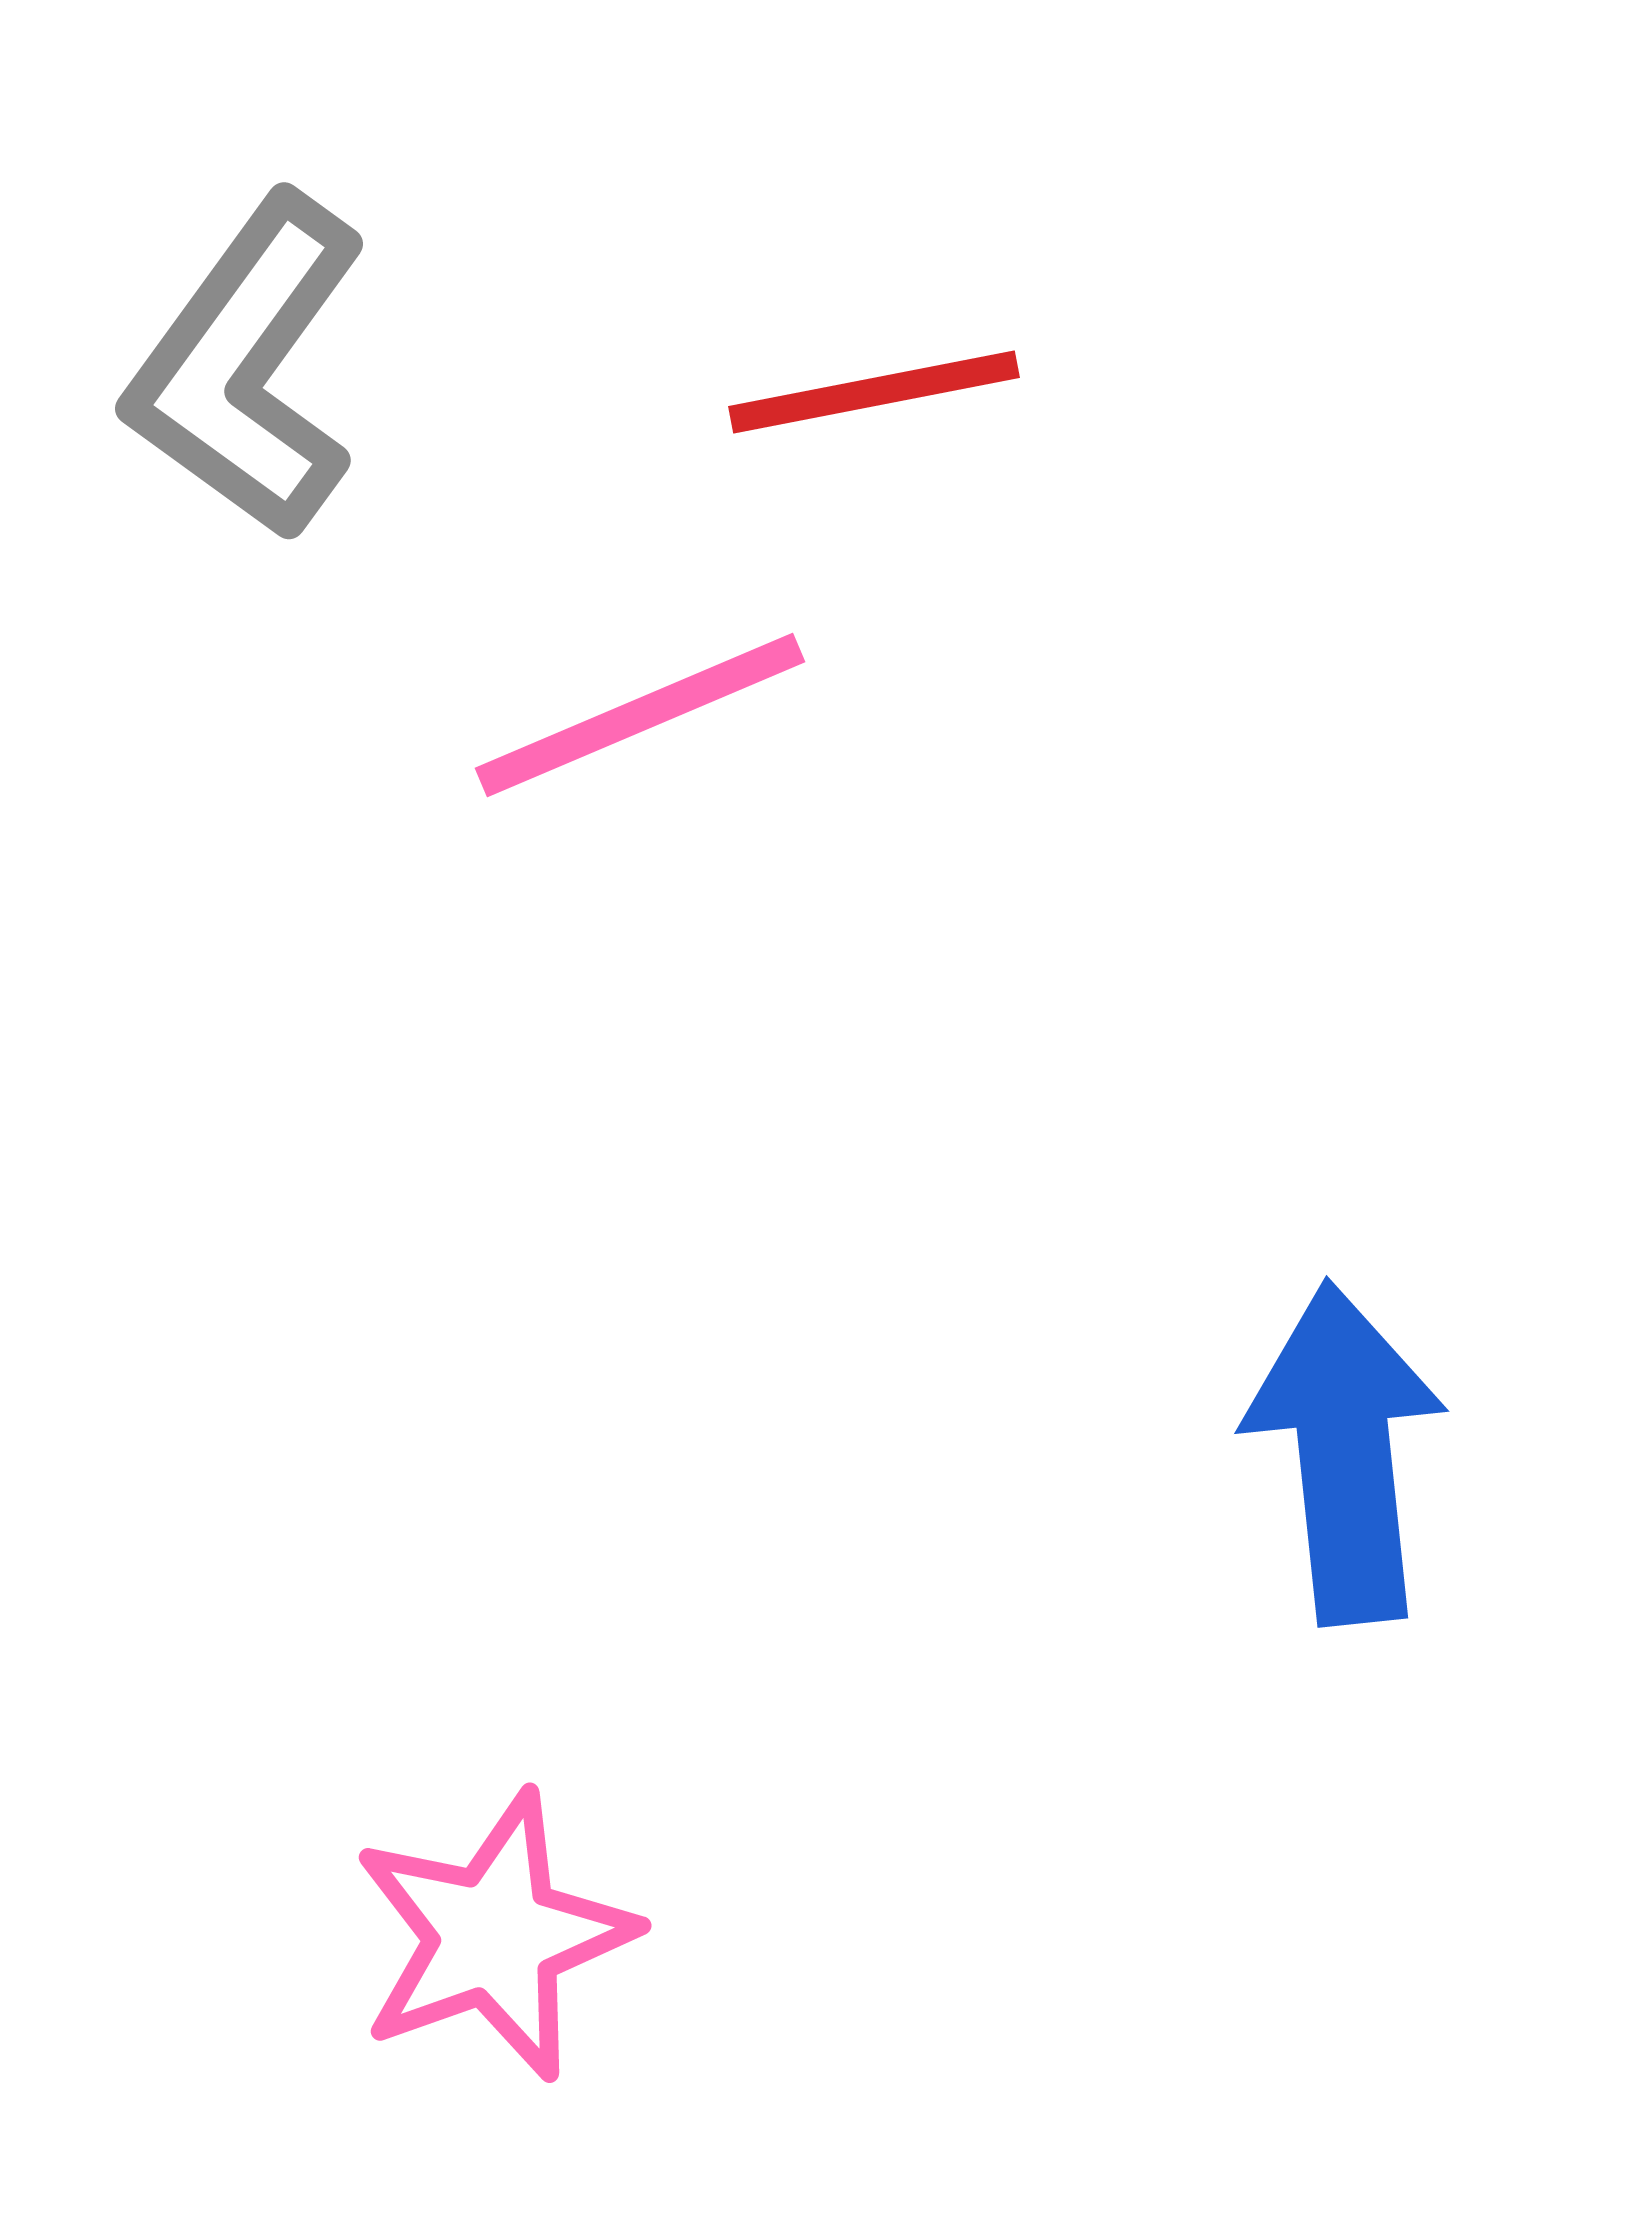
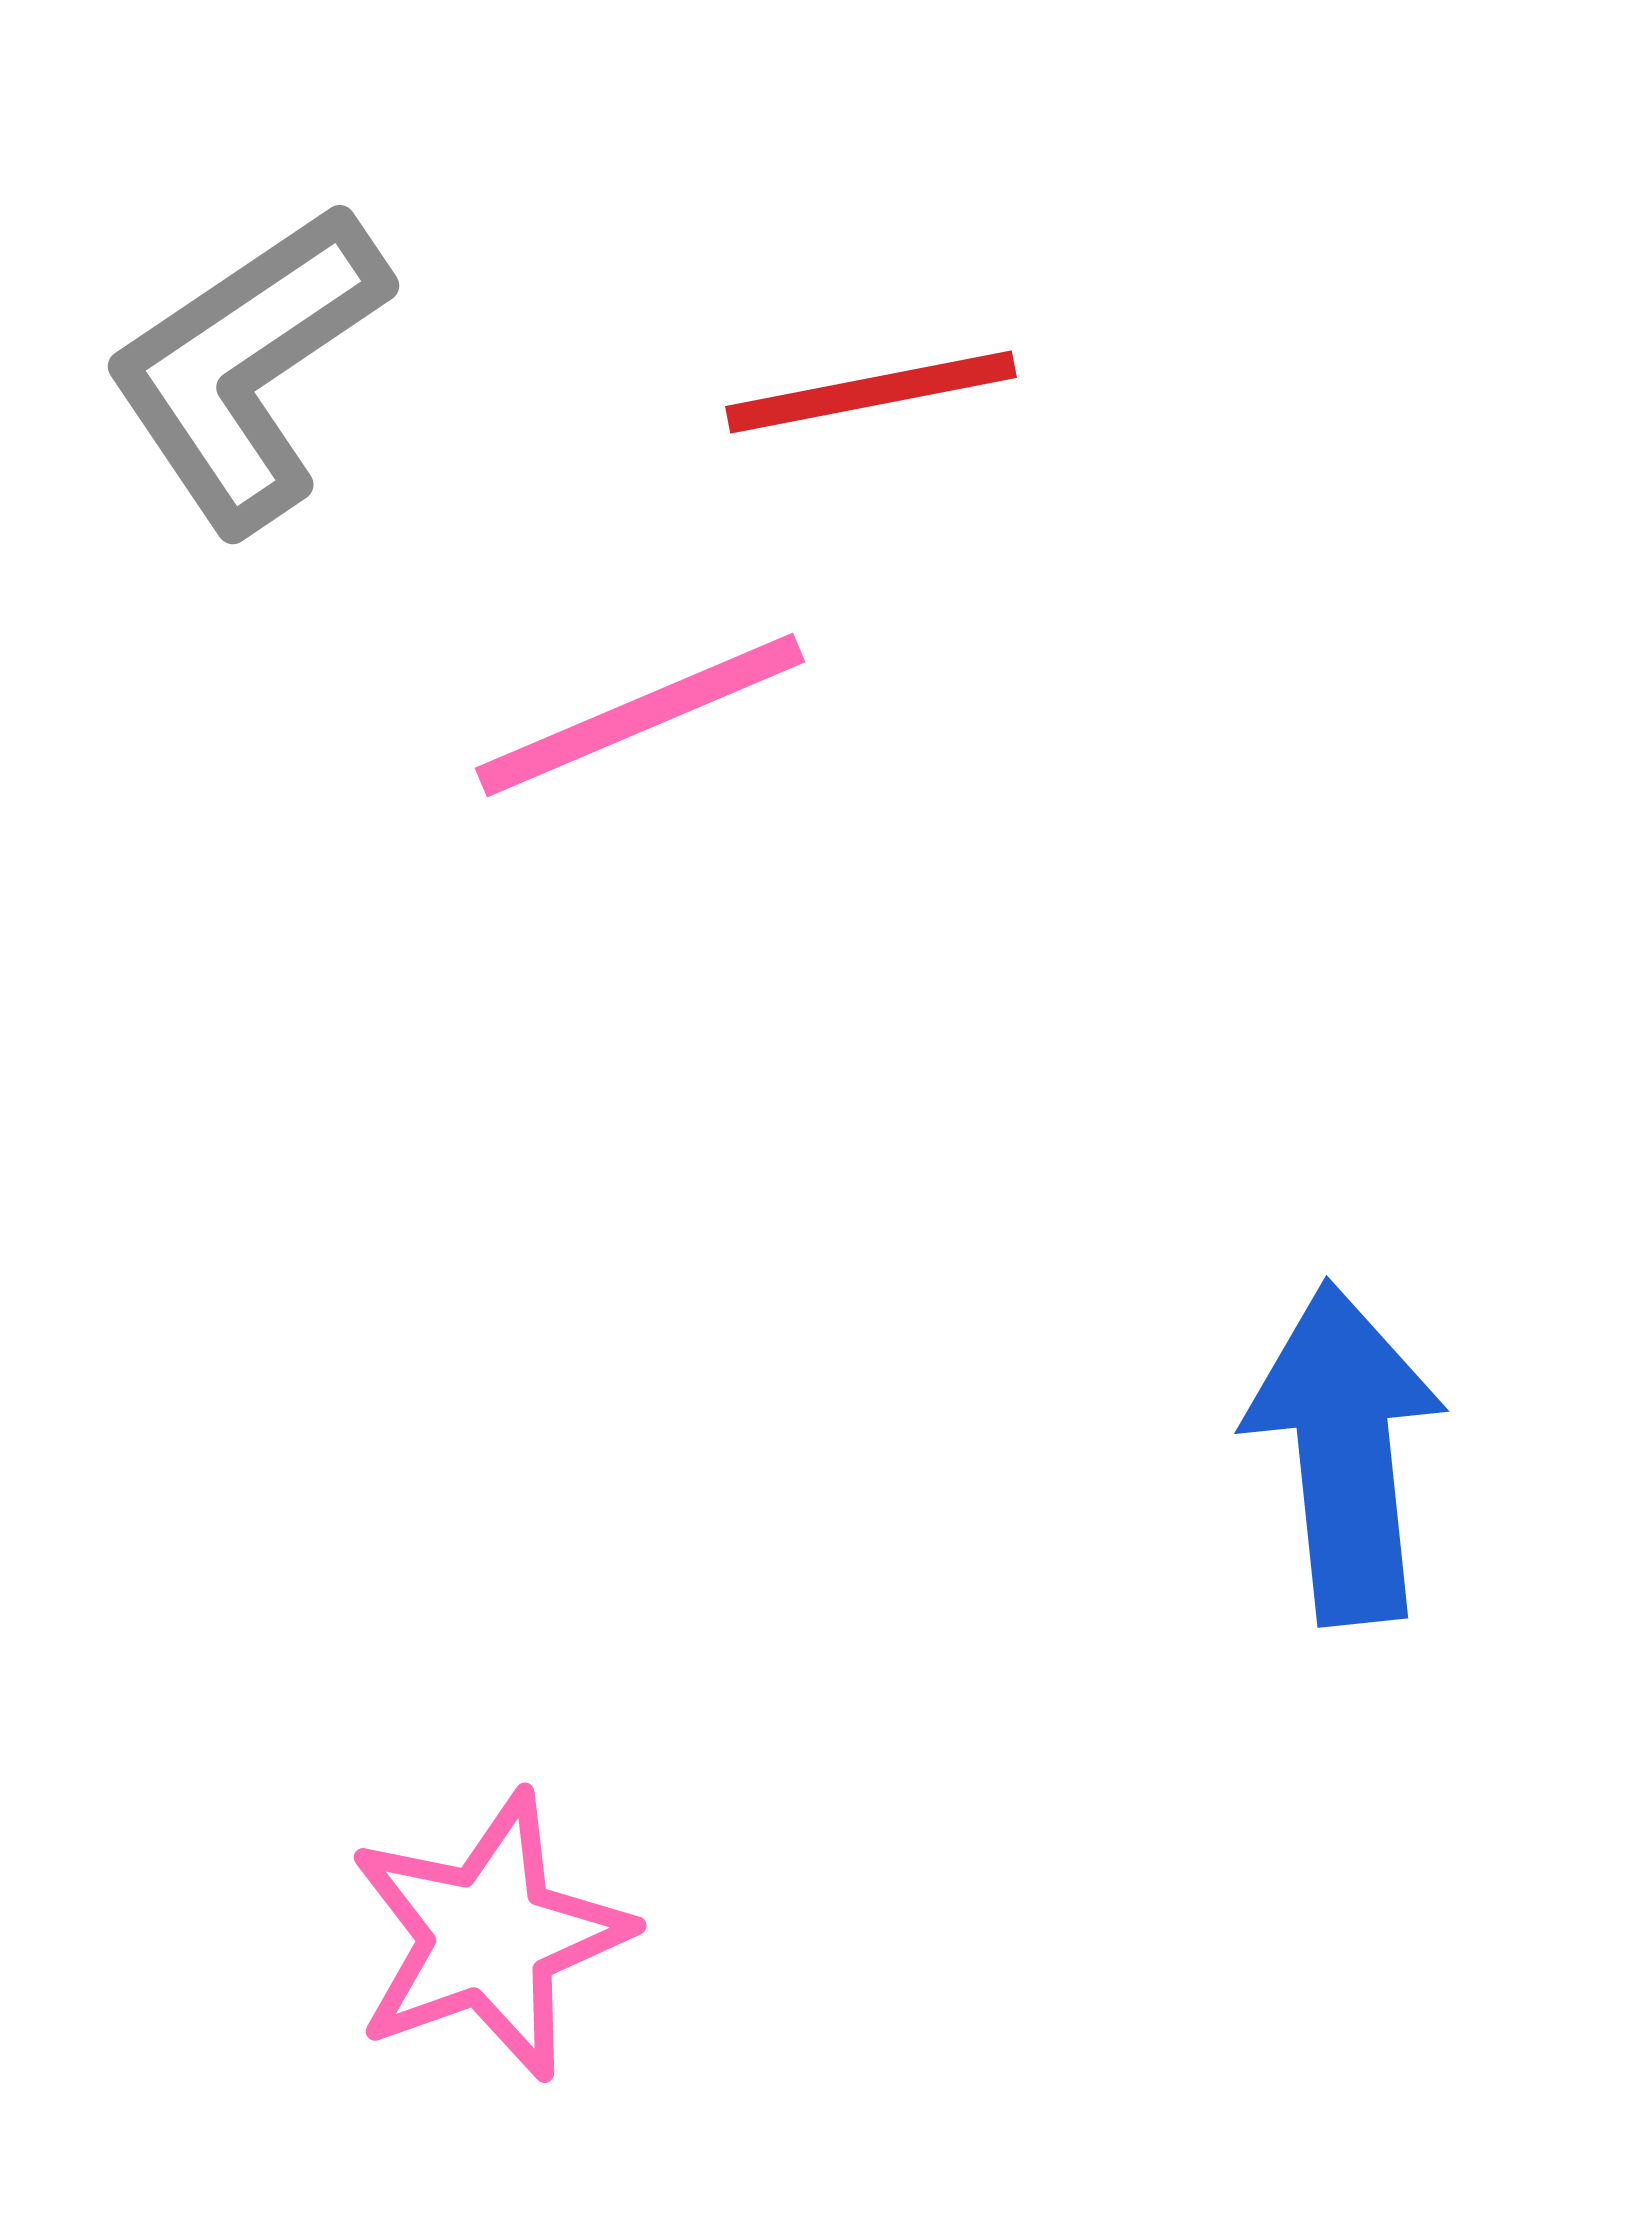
gray L-shape: rotated 20 degrees clockwise
red line: moved 3 px left
pink star: moved 5 px left
